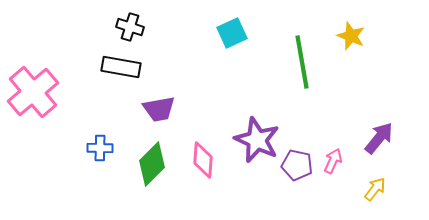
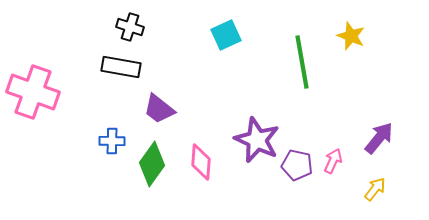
cyan square: moved 6 px left, 2 px down
pink cross: rotated 30 degrees counterclockwise
purple trapezoid: rotated 48 degrees clockwise
blue cross: moved 12 px right, 7 px up
pink diamond: moved 2 px left, 2 px down
green diamond: rotated 9 degrees counterclockwise
